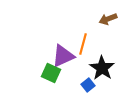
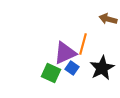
brown arrow: rotated 36 degrees clockwise
purple triangle: moved 2 px right, 3 px up
black star: rotated 10 degrees clockwise
blue square: moved 16 px left, 17 px up; rotated 16 degrees counterclockwise
